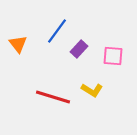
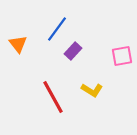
blue line: moved 2 px up
purple rectangle: moved 6 px left, 2 px down
pink square: moved 9 px right; rotated 15 degrees counterclockwise
red line: rotated 44 degrees clockwise
